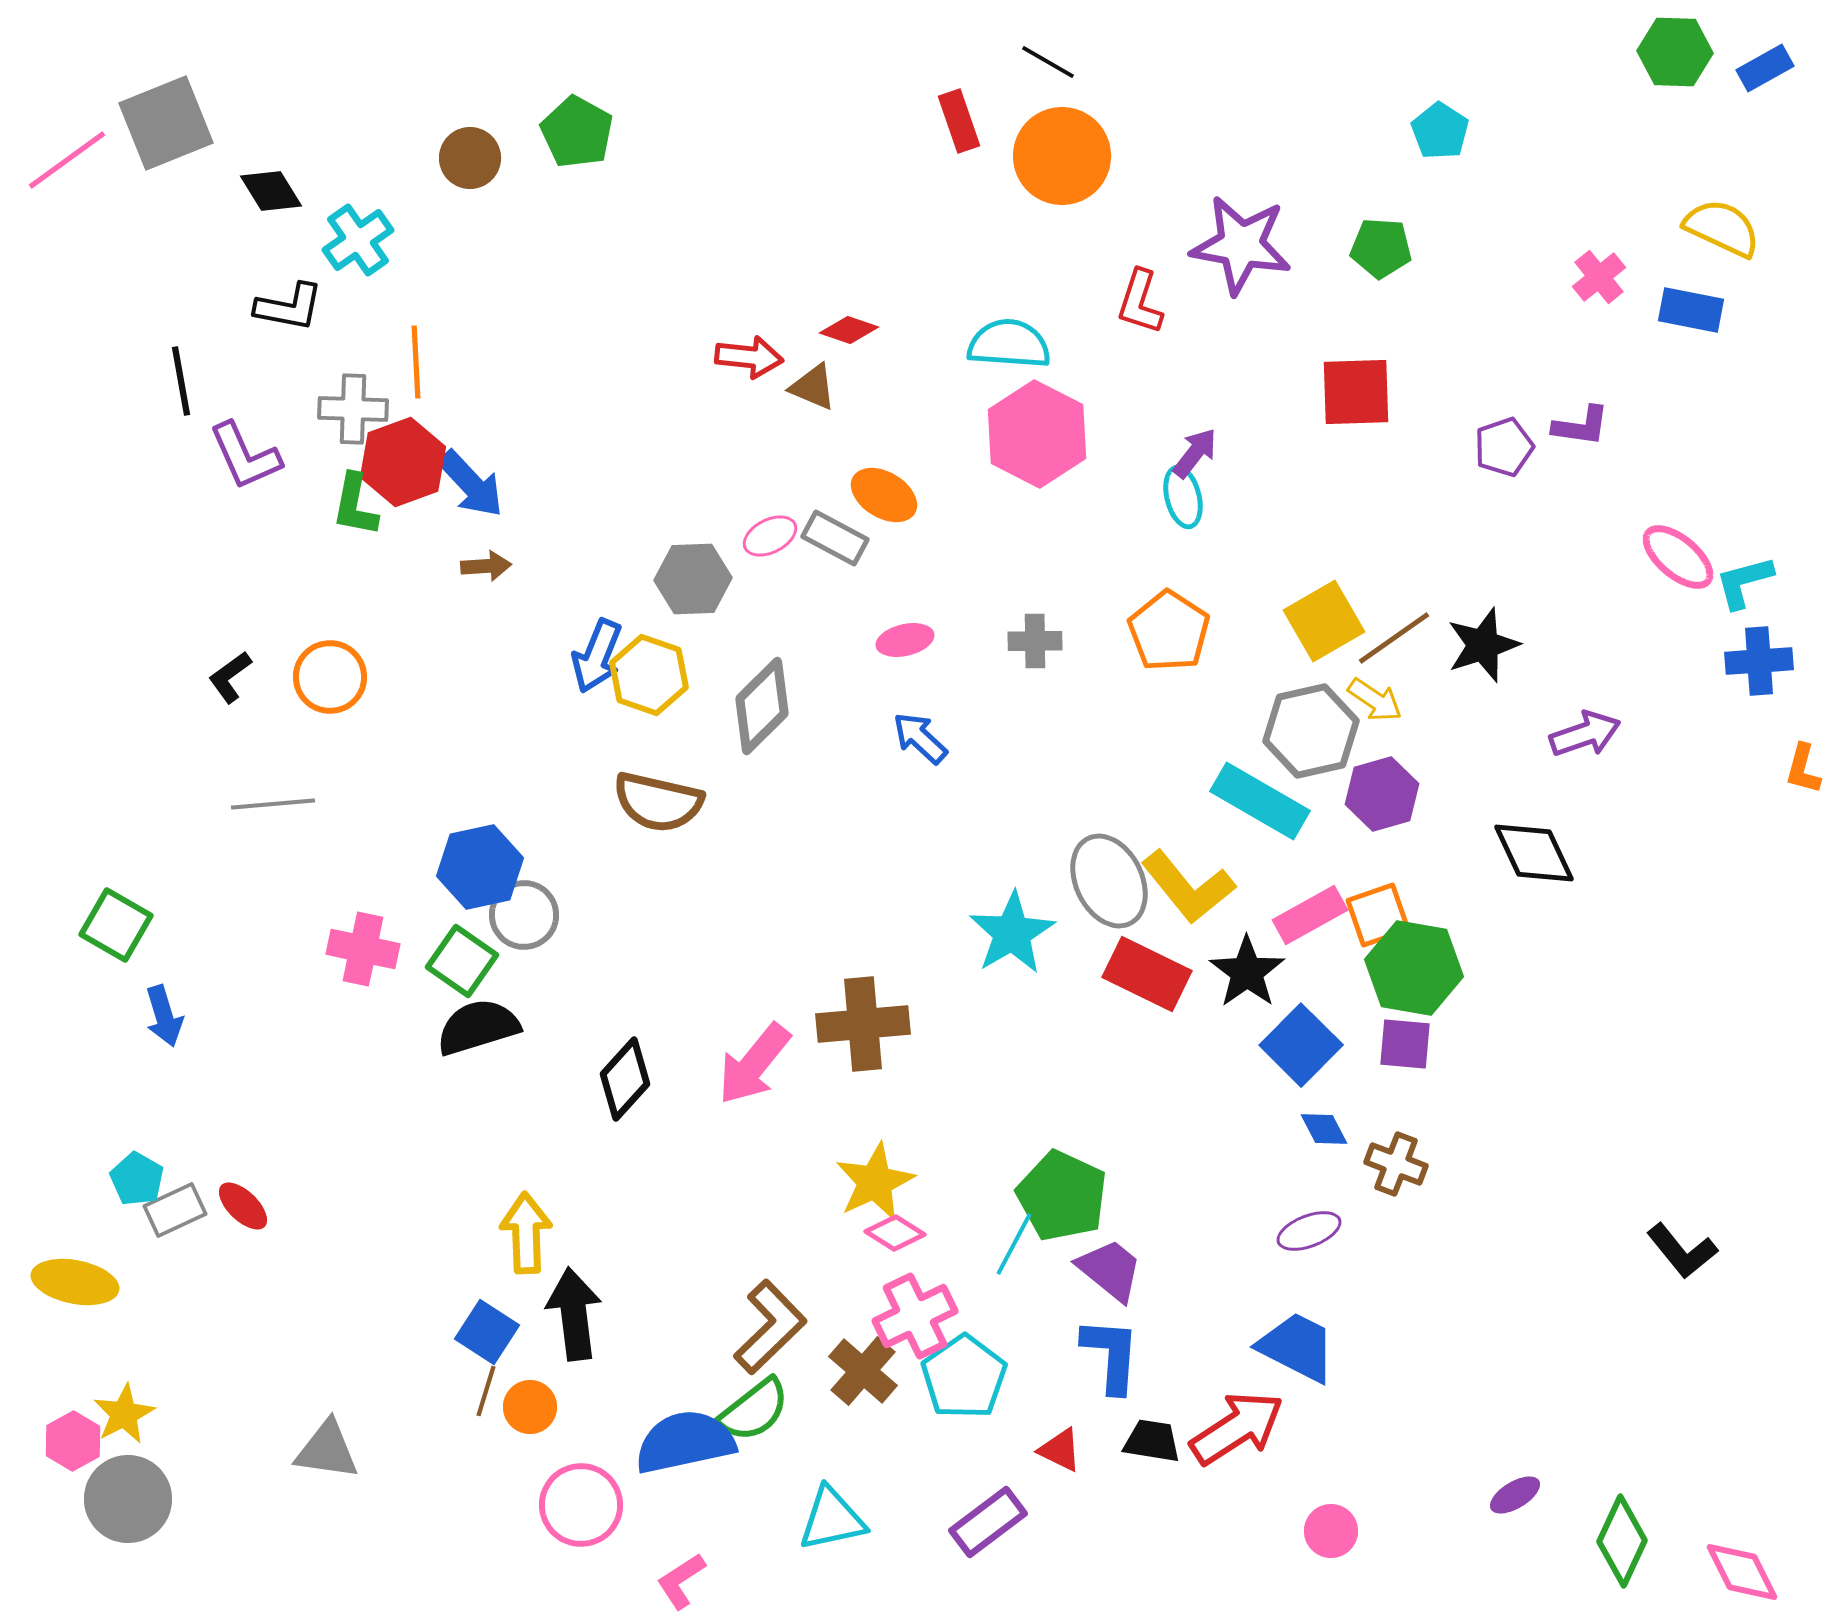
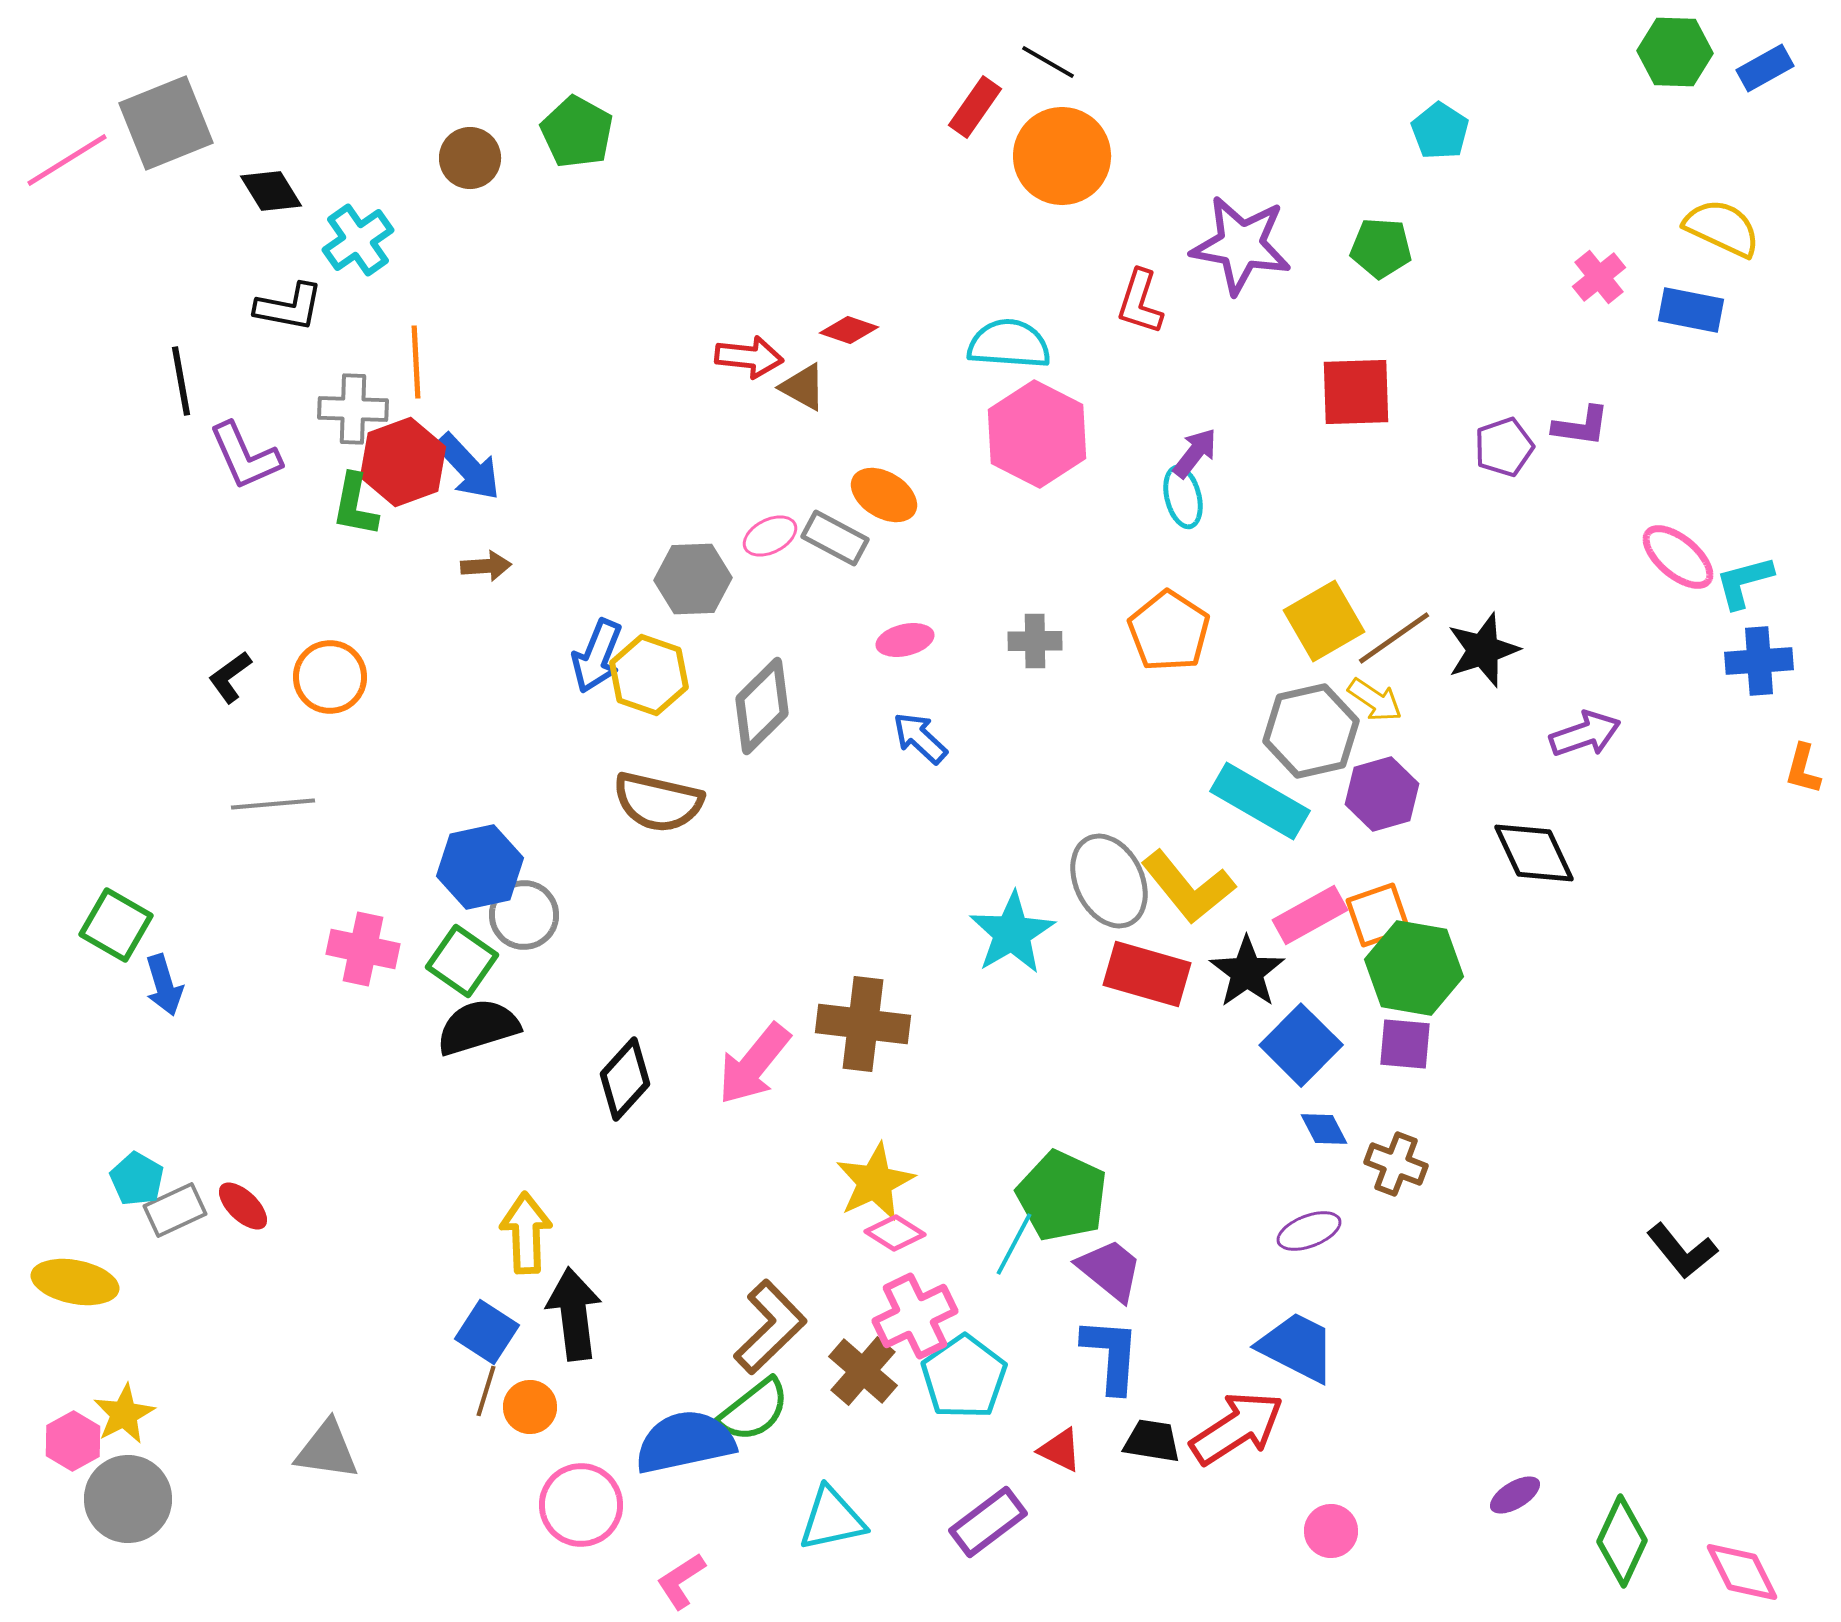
red rectangle at (959, 121): moved 16 px right, 14 px up; rotated 54 degrees clockwise
pink line at (67, 160): rotated 4 degrees clockwise
brown triangle at (813, 387): moved 10 px left; rotated 6 degrees clockwise
blue arrow at (471, 484): moved 3 px left, 17 px up
black star at (1483, 645): moved 5 px down
red rectangle at (1147, 974): rotated 10 degrees counterclockwise
blue arrow at (164, 1016): moved 31 px up
brown cross at (863, 1024): rotated 12 degrees clockwise
